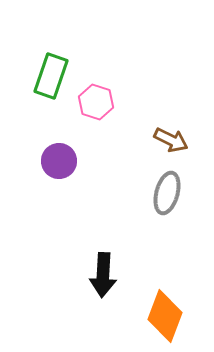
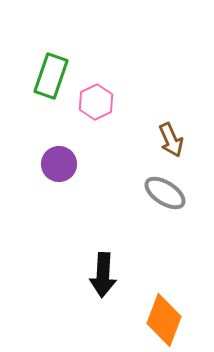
pink hexagon: rotated 16 degrees clockwise
brown arrow: rotated 40 degrees clockwise
purple circle: moved 3 px down
gray ellipse: moved 2 px left; rotated 72 degrees counterclockwise
orange diamond: moved 1 px left, 4 px down
